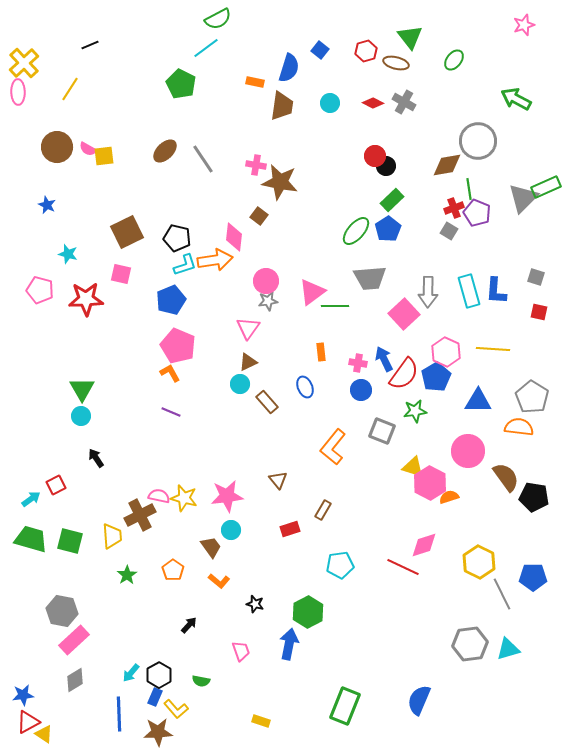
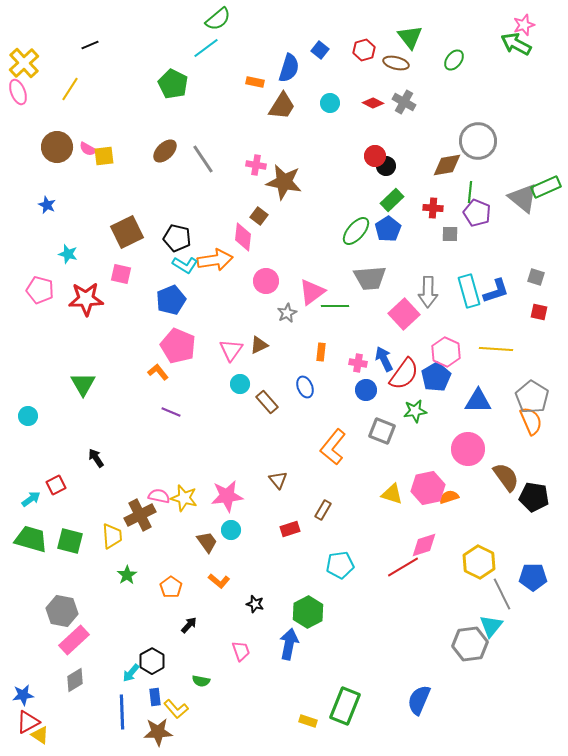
green semicircle at (218, 19): rotated 12 degrees counterclockwise
red hexagon at (366, 51): moved 2 px left, 1 px up
green pentagon at (181, 84): moved 8 px left
pink ellipse at (18, 92): rotated 20 degrees counterclockwise
green arrow at (516, 99): moved 55 px up
brown trapezoid at (282, 106): rotated 24 degrees clockwise
brown star at (280, 182): moved 4 px right
green line at (469, 189): moved 1 px right, 3 px down; rotated 15 degrees clockwise
gray triangle at (523, 198): rotated 36 degrees counterclockwise
red cross at (454, 208): moved 21 px left; rotated 24 degrees clockwise
gray square at (449, 231): moved 1 px right, 3 px down; rotated 30 degrees counterclockwise
pink diamond at (234, 237): moved 9 px right
cyan L-shape at (185, 265): rotated 50 degrees clockwise
blue L-shape at (496, 291): rotated 112 degrees counterclockwise
gray star at (268, 301): moved 19 px right, 12 px down; rotated 18 degrees counterclockwise
pink triangle at (248, 328): moved 17 px left, 22 px down
yellow line at (493, 349): moved 3 px right
orange rectangle at (321, 352): rotated 12 degrees clockwise
brown triangle at (248, 362): moved 11 px right, 17 px up
orange L-shape at (170, 373): moved 12 px left, 1 px up; rotated 10 degrees counterclockwise
green triangle at (82, 389): moved 1 px right, 5 px up
blue circle at (361, 390): moved 5 px right
cyan circle at (81, 416): moved 53 px left
orange semicircle at (519, 427): moved 12 px right, 6 px up; rotated 60 degrees clockwise
pink circle at (468, 451): moved 2 px up
yellow triangle at (413, 467): moved 21 px left, 27 px down
pink hexagon at (430, 483): moved 2 px left, 5 px down; rotated 20 degrees clockwise
brown trapezoid at (211, 547): moved 4 px left, 5 px up
red line at (403, 567): rotated 56 degrees counterclockwise
orange pentagon at (173, 570): moved 2 px left, 17 px down
cyan triangle at (508, 649): moved 17 px left, 23 px up; rotated 35 degrees counterclockwise
black hexagon at (159, 675): moved 7 px left, 14 px up
blue rectangle at (155, 697): rotated 30 degrees counterclockwise
blue line at (119, 714): moved 3 px right, 2 px up
yellow rectangle at (261, 721): moved 47 px right
yellow triangle at (44, 734): moved 4 px left, 1 px down
